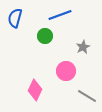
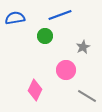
blue semicircle: rotated 66 degrees clockwise
pink circle: moved 1 px up
